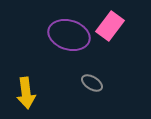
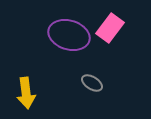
pink rectangle: moved 2 px down
